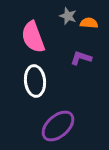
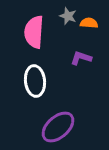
pink semicircle: moved 1 px right, 5 px up; rotated 24 degrees clockwise
purple ellipse: moved 1 px down
